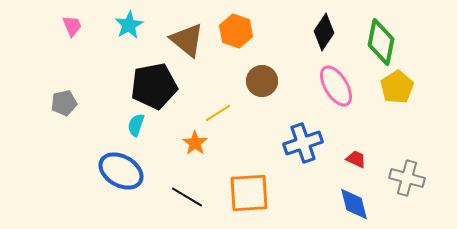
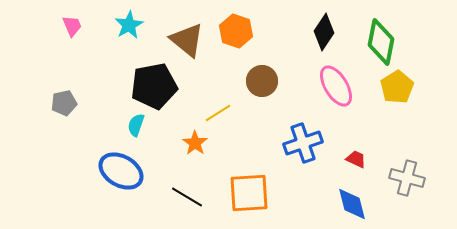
blue diamond: moved 2 px left
